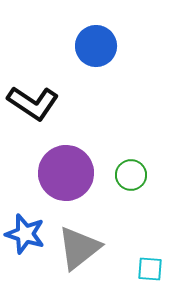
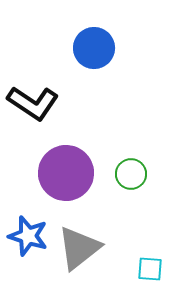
blue circle: moved 2 px left, 2 px down
green circle: moved 1 px up
blue star: moved 3 px right, 2 px down
